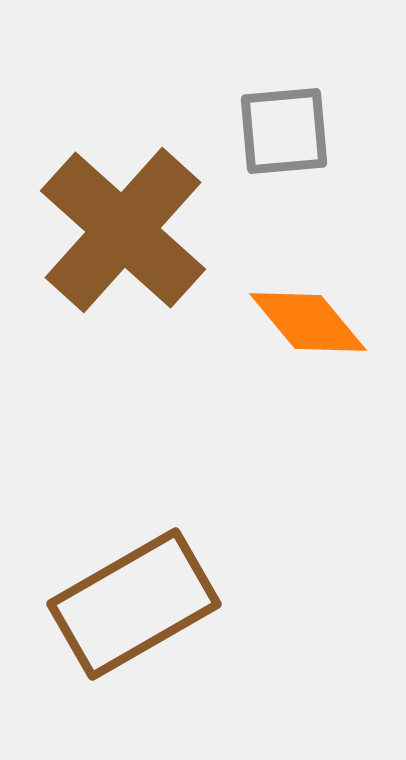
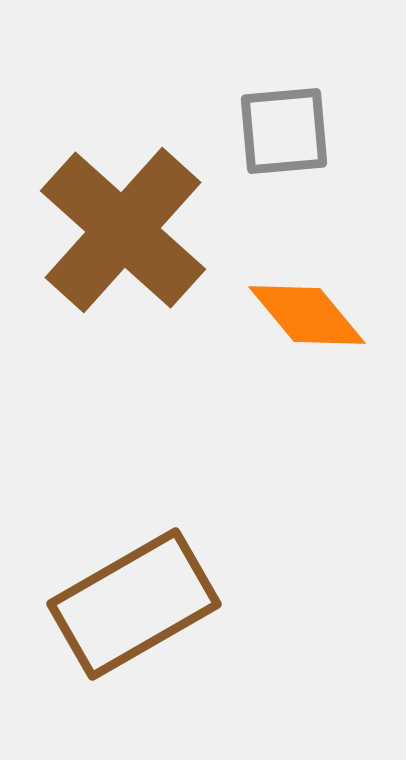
orange diamond: moved 1 px left, 7 px up
